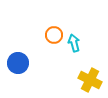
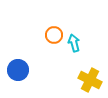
blue circle: moved 7 px down
